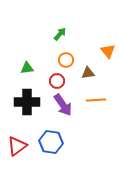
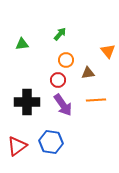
green triangle: moved 5 px left, 24 px up
red circle: moved 1 px right, 1 px up
